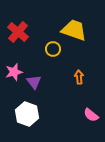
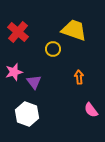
pink semicircle: moved 5 px up; rotated 14 degrees clockwise
